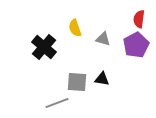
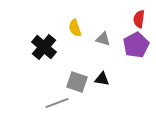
gray square: rotated 15 degrees clockwise
